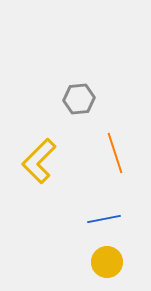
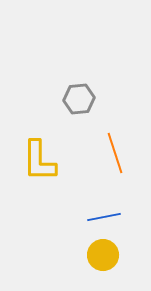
yellow L-shape: rotated 45 degrees counterclockwise
blue line: moved 2 px up
yellow circle: moved 4 px left, 7 px up
